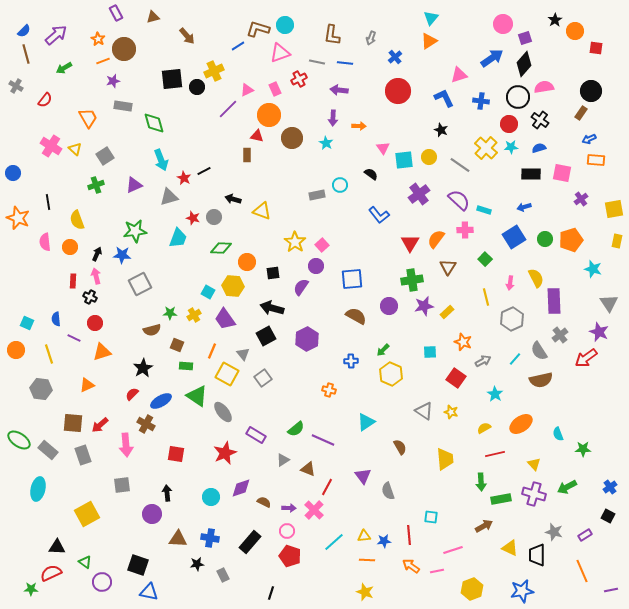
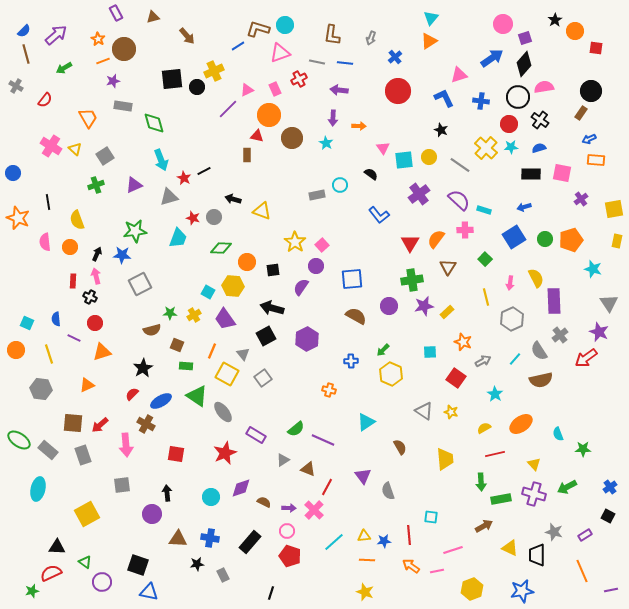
black square at (273, 273): moved 3 px up
green star at (31, 589): moved 1 px right, 2 px down; rotated 16 degrees counterclockwise
